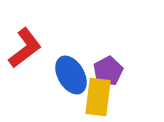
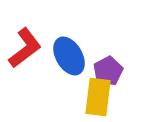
blue ellipse: moved 2 px left, 19 px up
